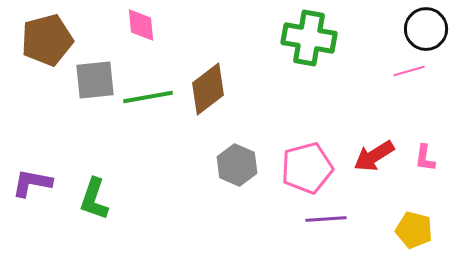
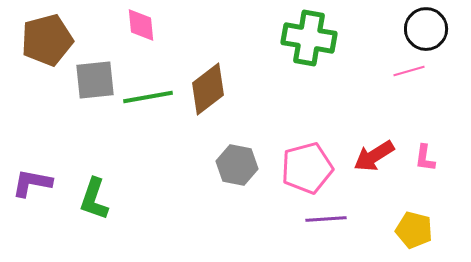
gray hexagon: rotated 12 degrees counterclockwise
